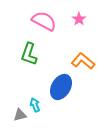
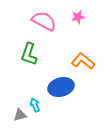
pink star: moved 1 px left, 2 px up; rotated 24 degrees clockwise
blue ellipse: rotated 45 degrees clockwise
